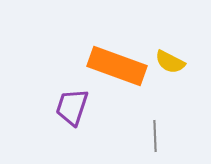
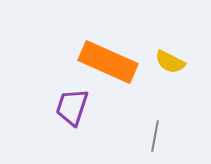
orange rectangle: moved 9 px left, 4 px up; rotated 4 degrees clockwise
gray line: rotated 12 degrees clockwise
